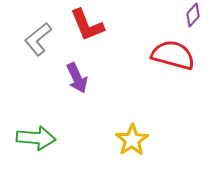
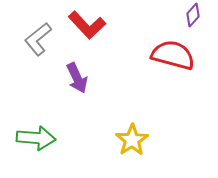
red L-shape: rotated 21 degrees counterclockwise
